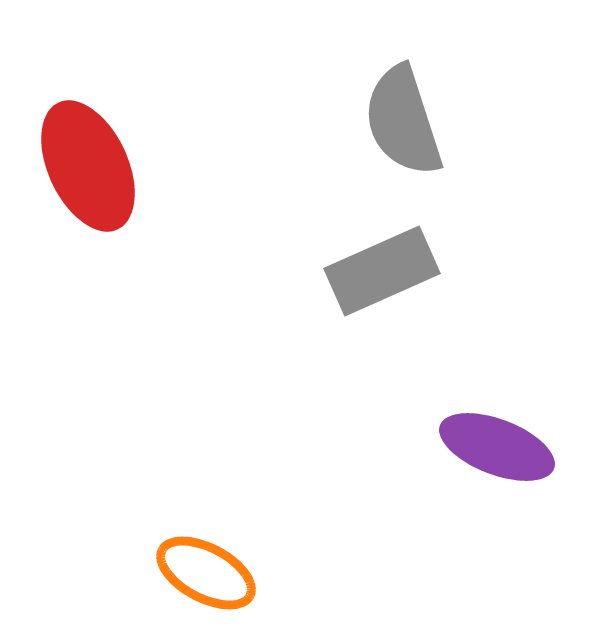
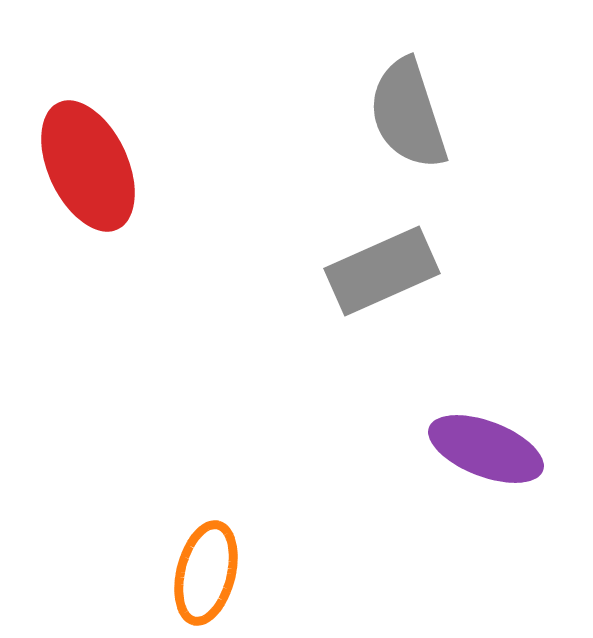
gray semicircle: moved 5 px right, 7 px up
purple ellipse: moved 11 px left, 2 px down
orange ellipse: rotated 76 degrees clockwise
